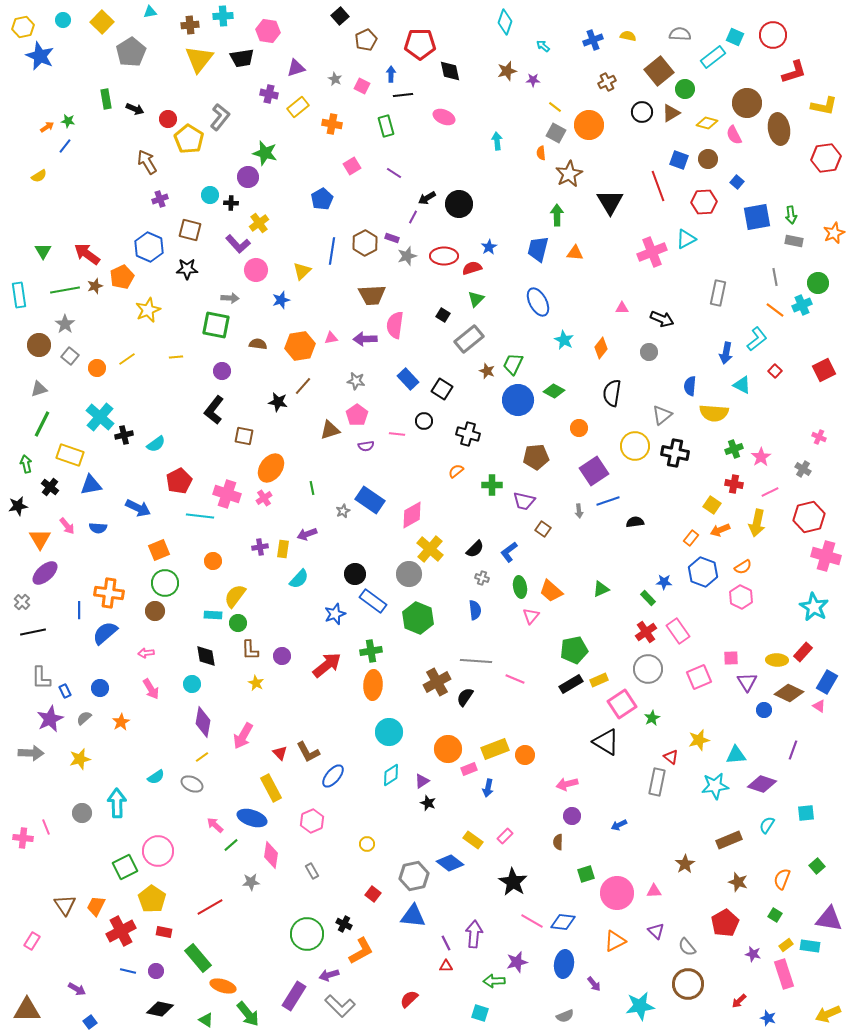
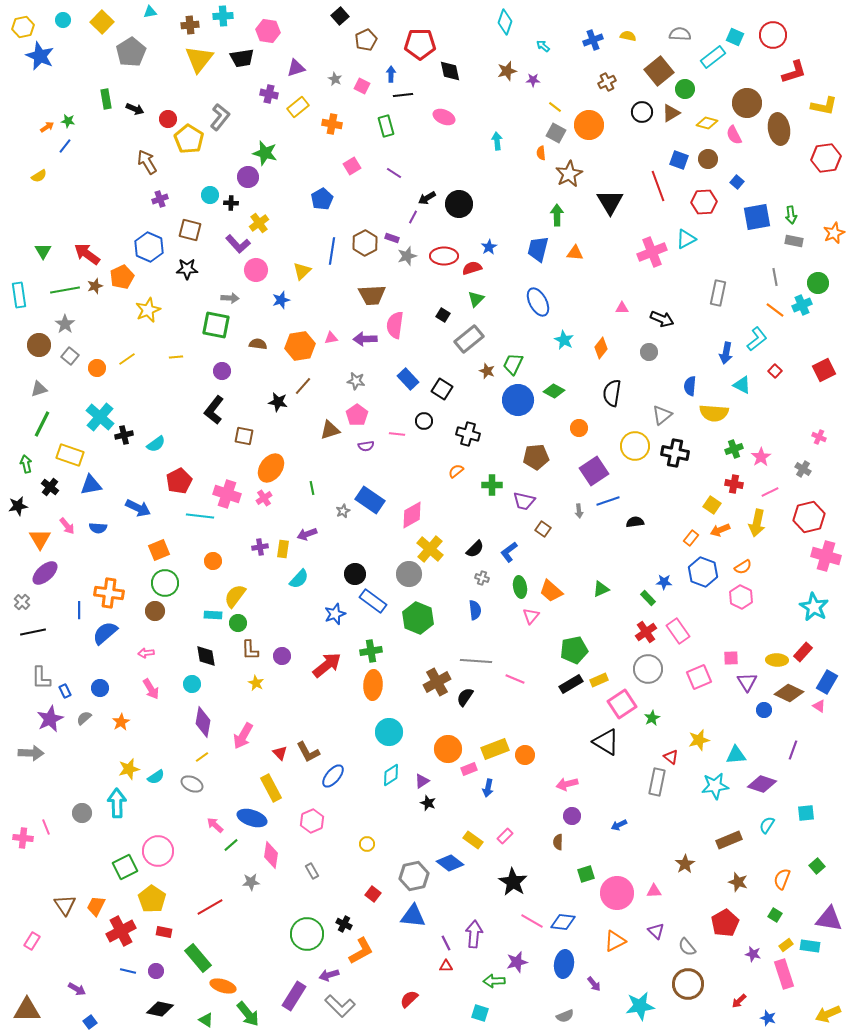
yellow star at (80, 759): moved 49 px right, 10 px down
